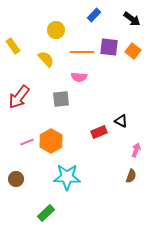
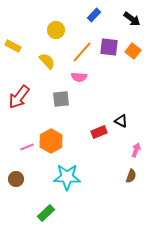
yellow rectangle: rotated 28 degrees counterclockwise
orange line: rotated 50 degrees counterclockwise
yellow semicircle: moved 1 px right, 2 px down
pink line: moved 5 px down
